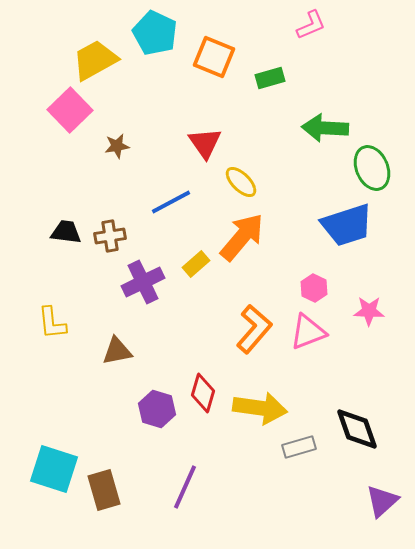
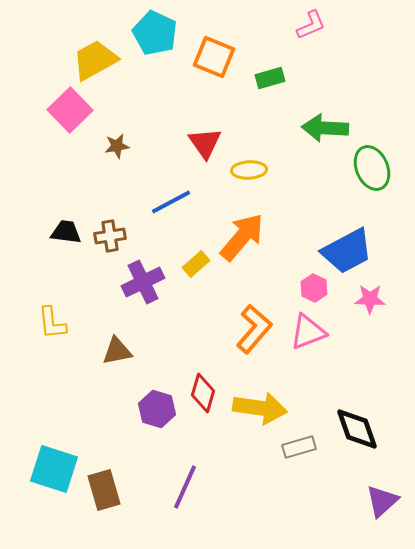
yellow ellipse: moved 8 px right, 12 px up; rotated 48 degrees counterclockwise
blue trapezoid: moved 26 px down; rotated 10 degrees counterclockwise
pink star: moved 1 px right, 12 px up
